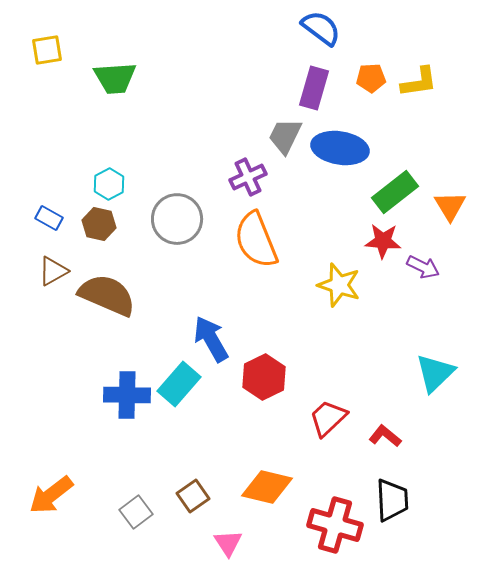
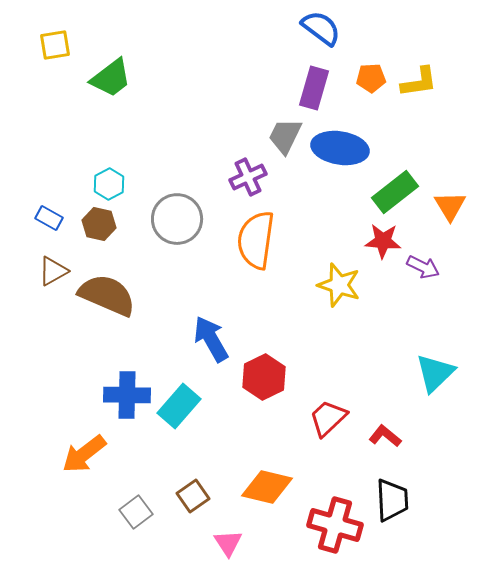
yellow square: moved 8 px right, 5 px up
green trapezoid: moved 4 px left; rotated 33 degrees counterclockwise
orange semicircle: rotated 30 degrees clockwise
cyan rectangle: moved 22 px down
orange arrow: moved 33 px right, 41 px up
